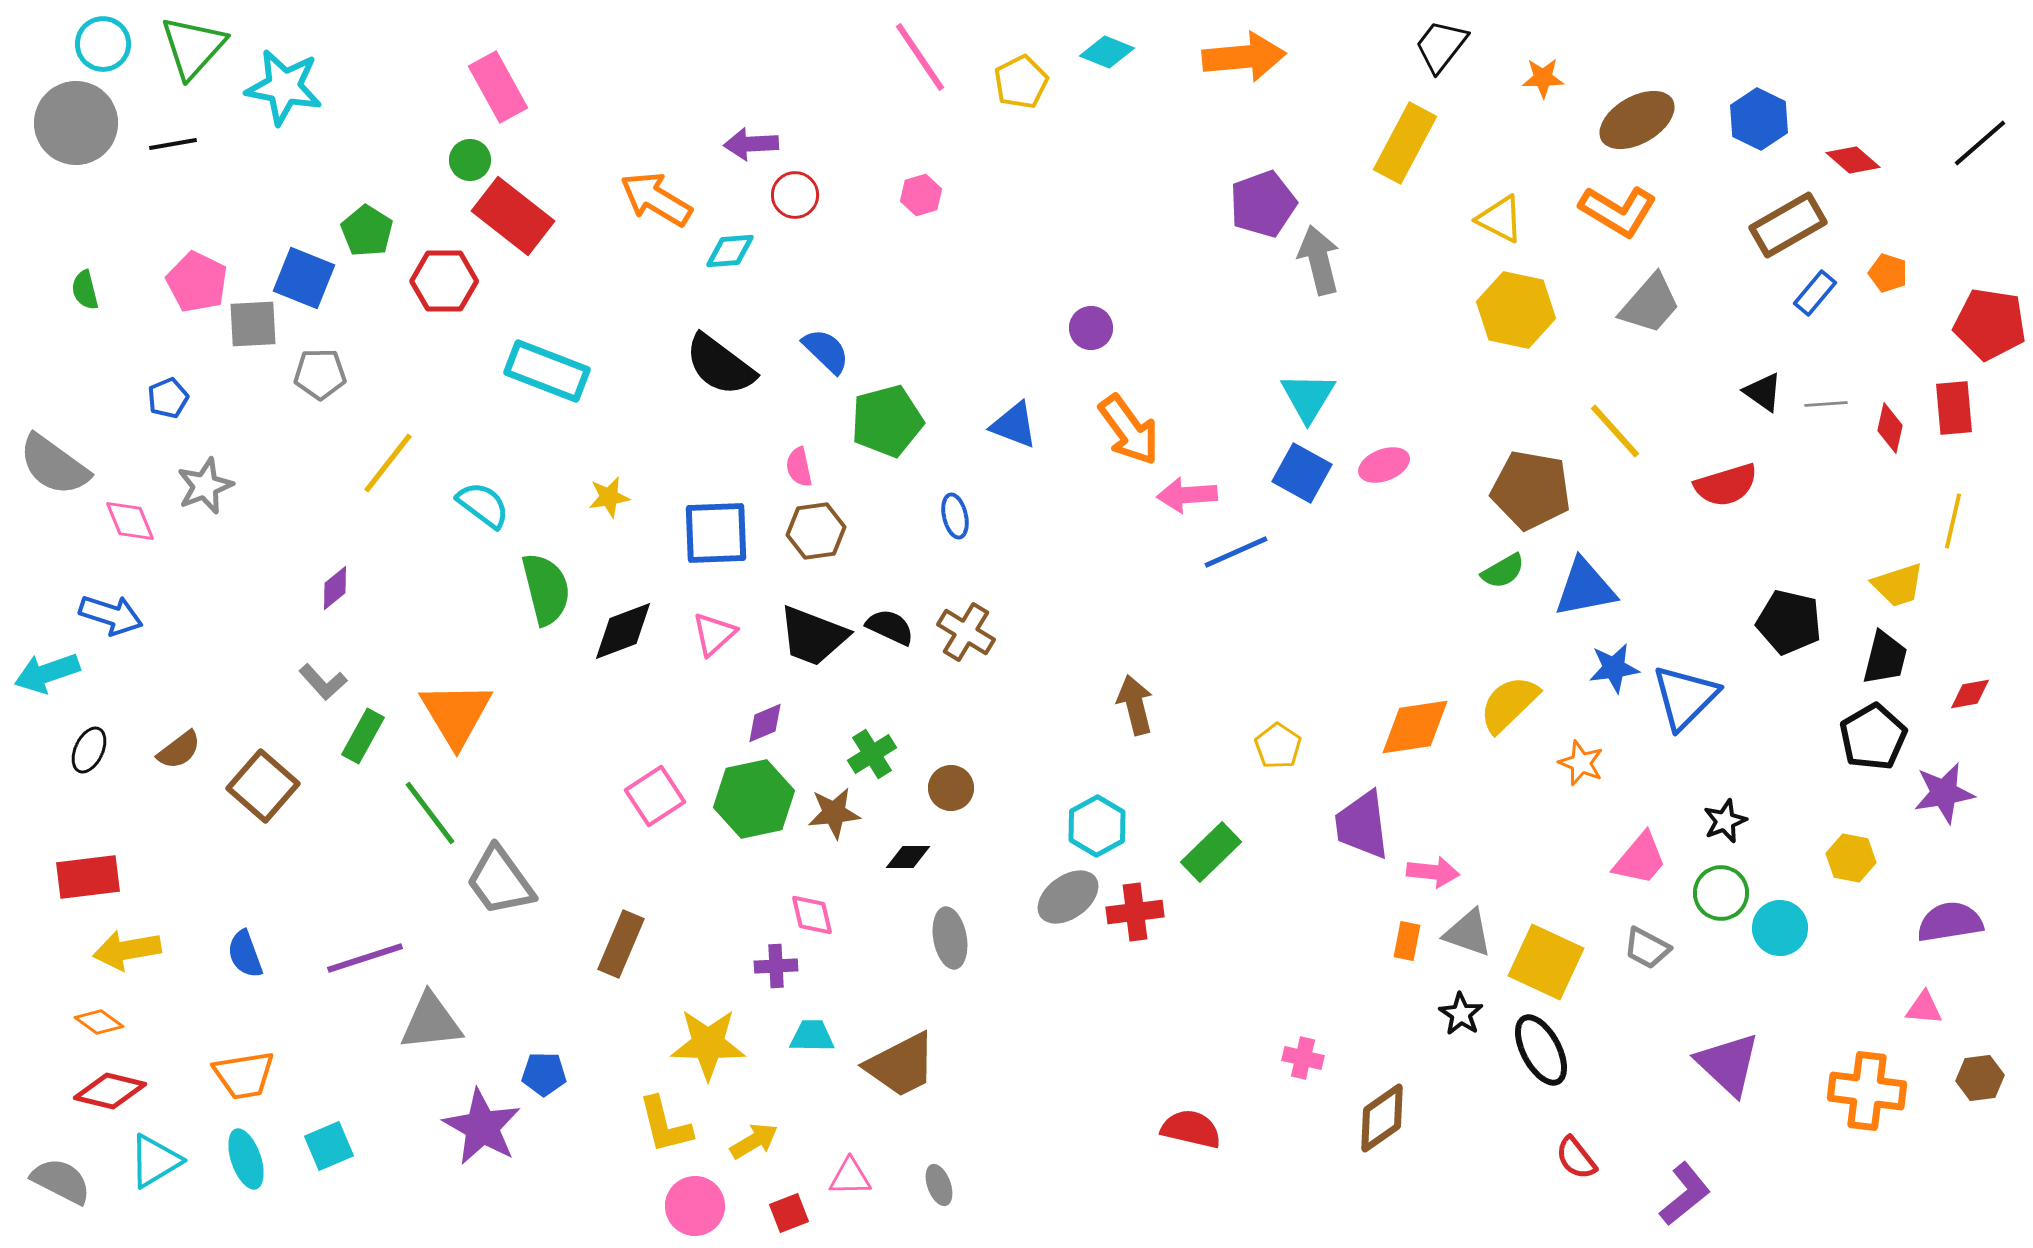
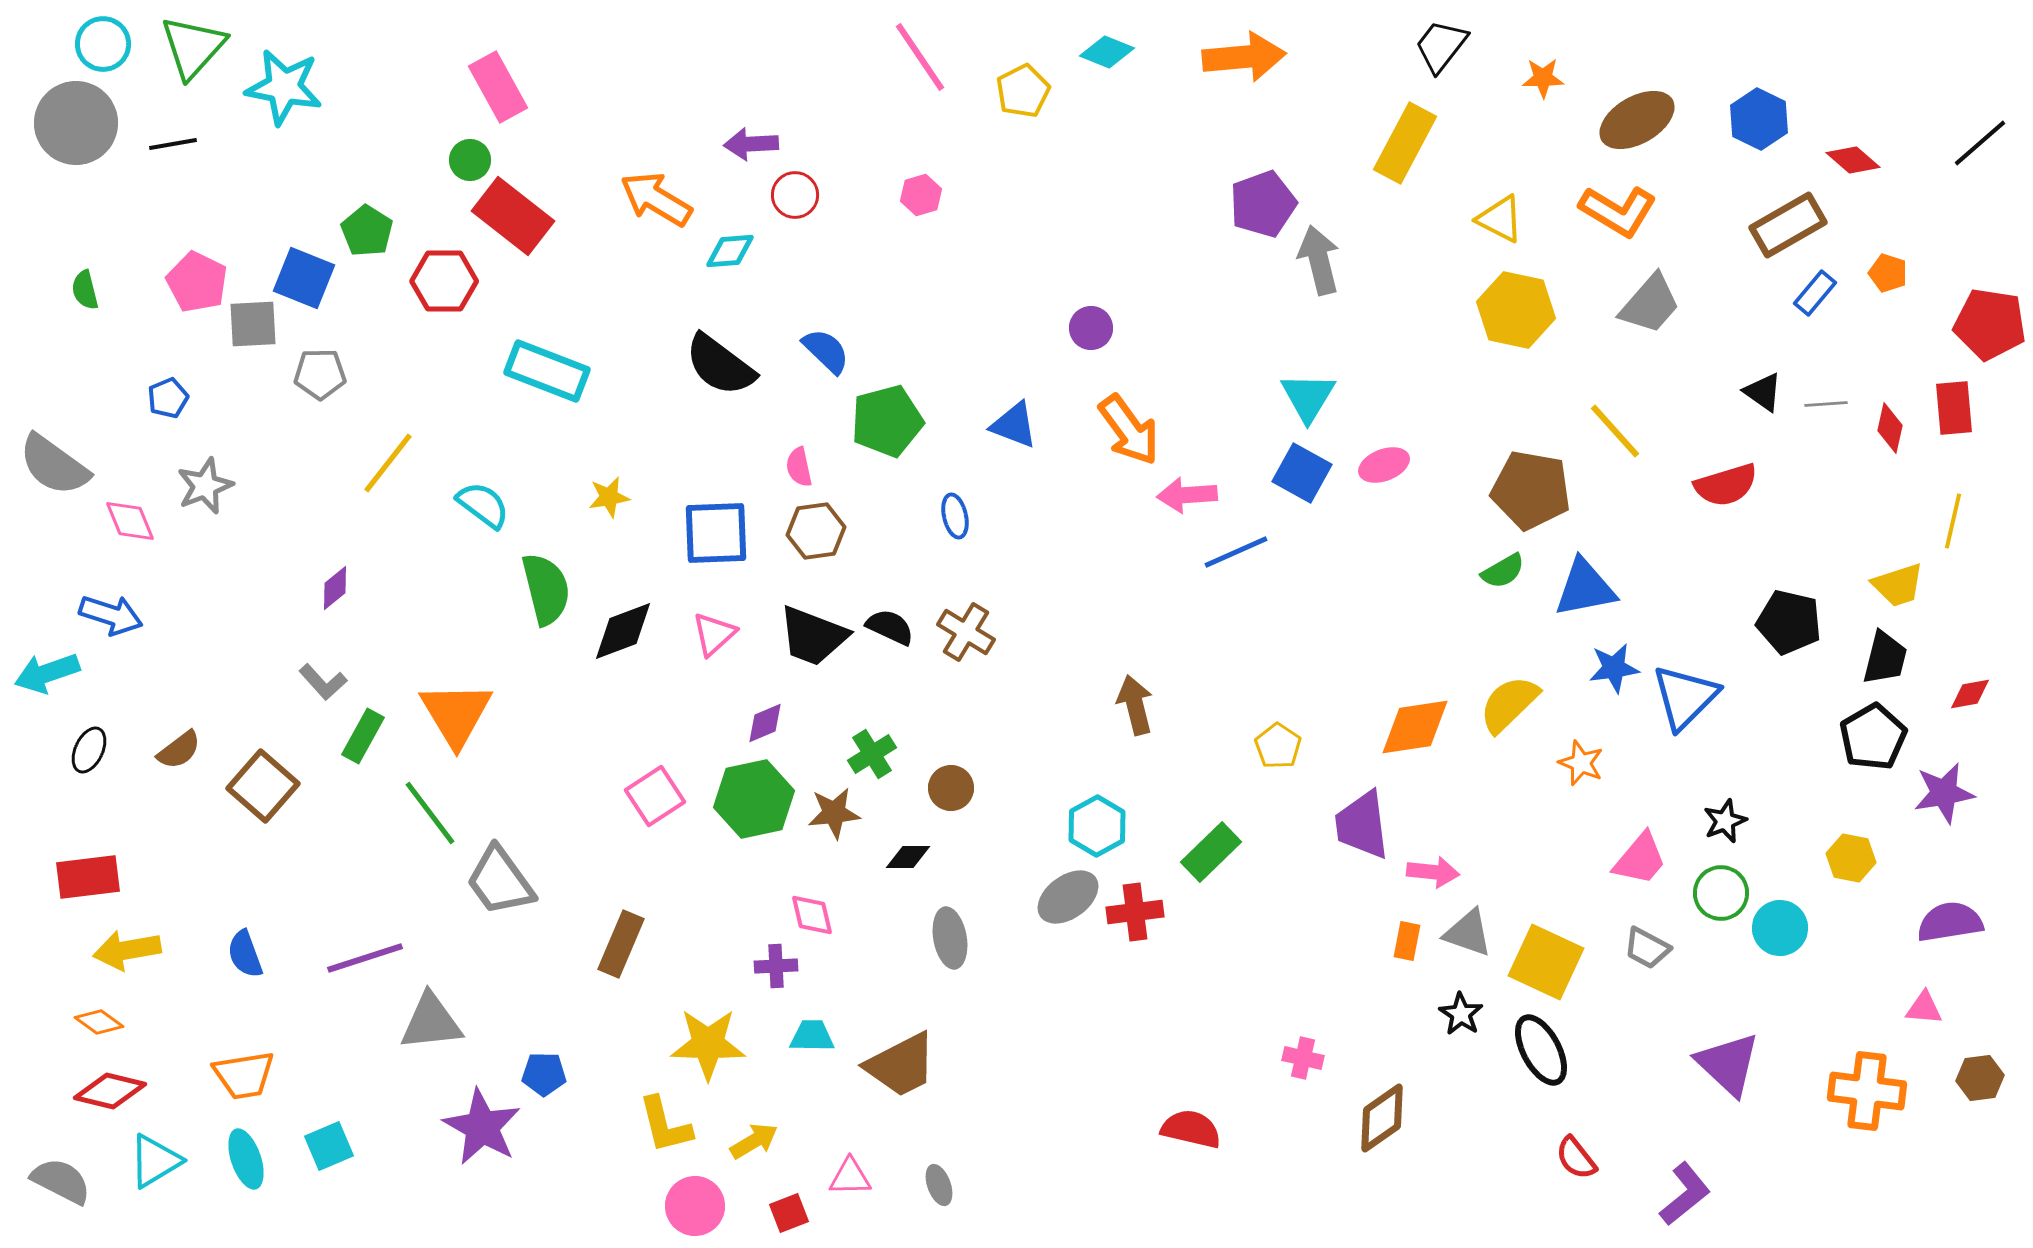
yellow pentagon at (1021, 82): moved 2 px right, 9 px down
